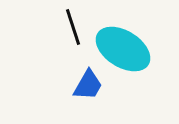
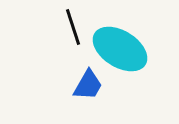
cyan ellipse: moved 3 px left
